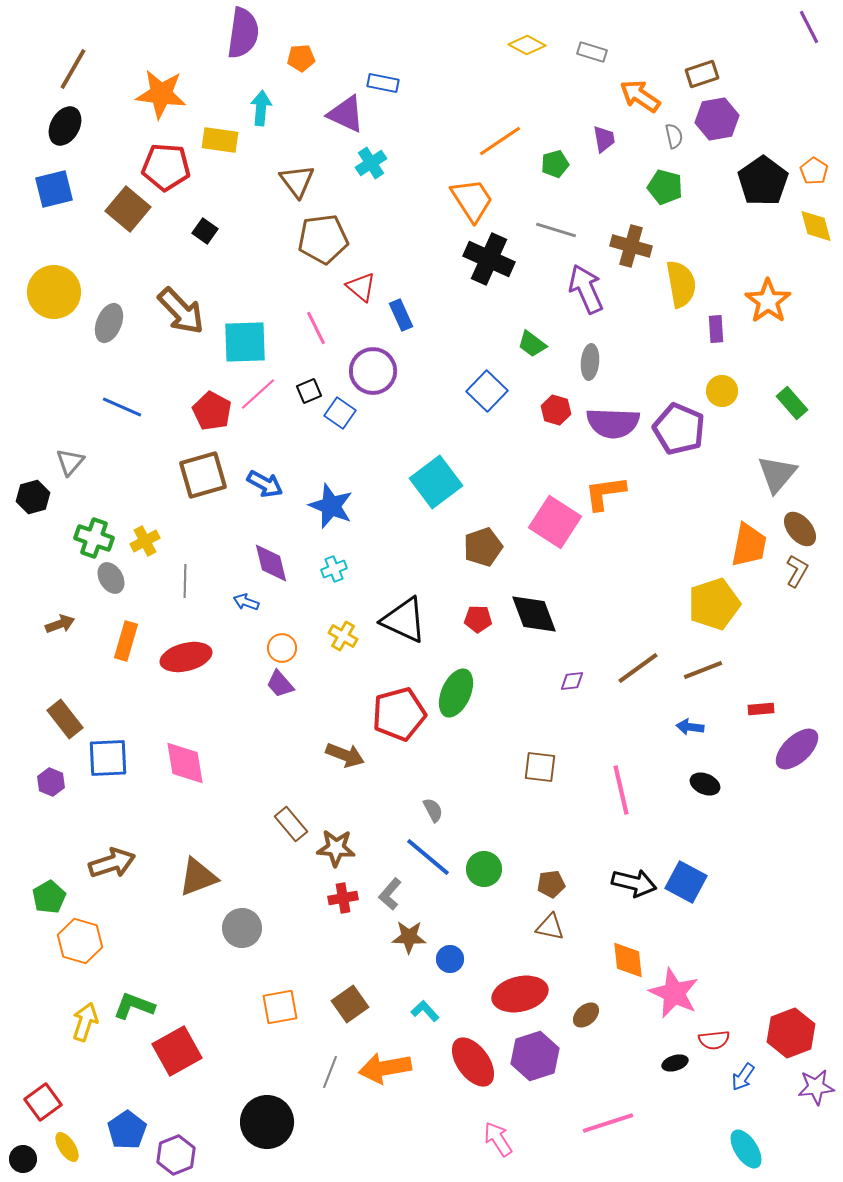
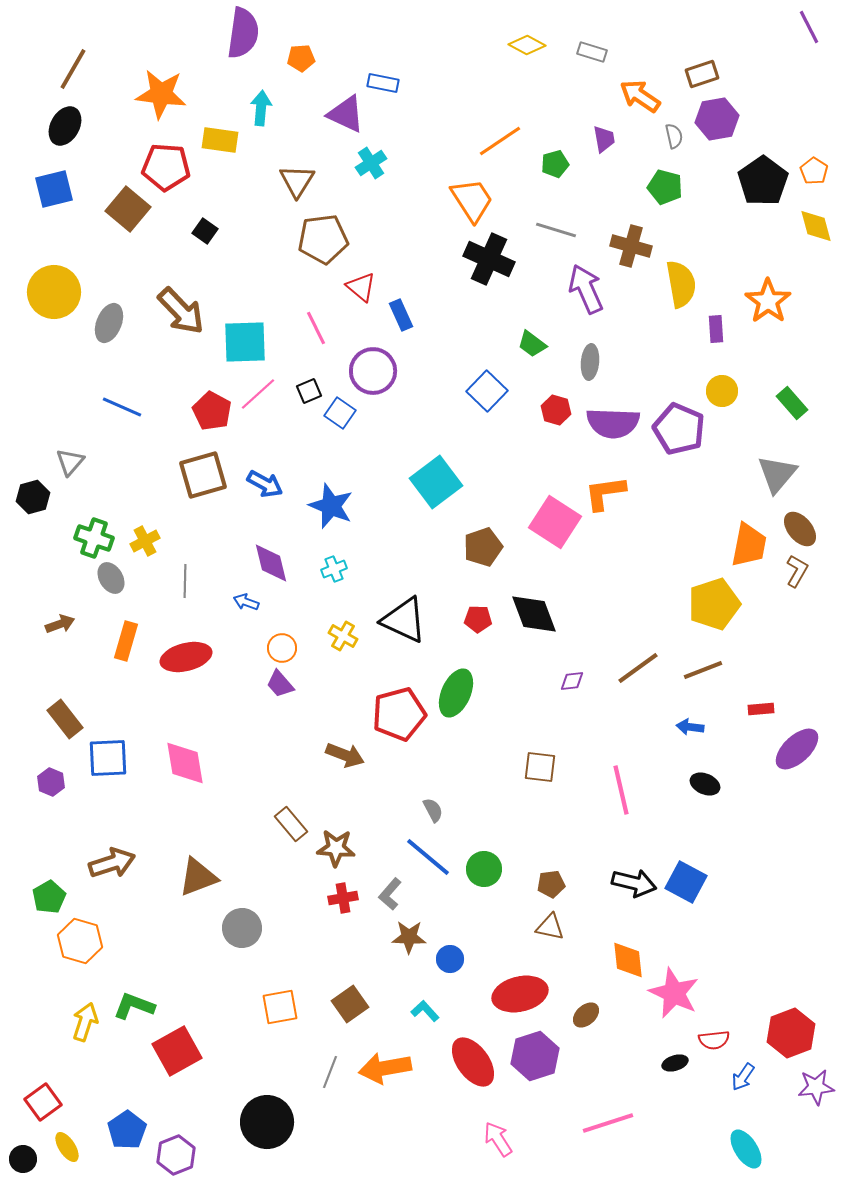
brown triangle at (297, 181): rotated 9 degrees clockwise
